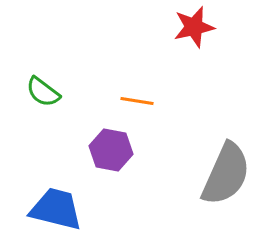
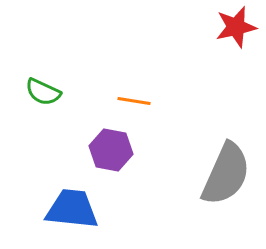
red star: moved 42 px right
green semicircle: rotated 12 degrees counterclockwise
orange line: moved 3 px left
blue trapezoid: moved 16 px right; rotated 8 degrees counterclockwise
